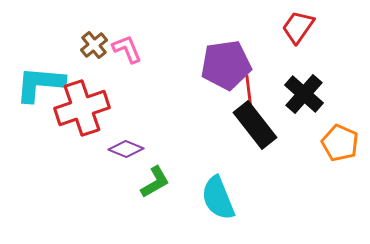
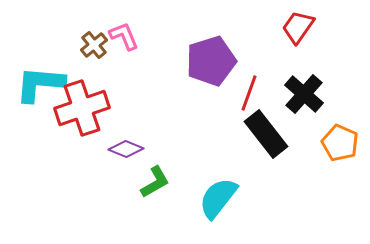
pink L-shape: moved 3 px left, 13 px up
purple pentagon: moved 15 px left, 4 px up; rotated 9 degrees counterclockwise
red line: rotated 27 degrees clockwise
black rectangle: moved 11 px right, 9 px down
cyan semicircle: rotated 60 degrees clockwise
